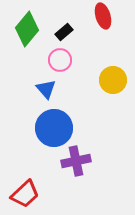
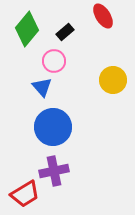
red ellipse: rotated 15 degrees counterclockwise
black rectangle: moved 1 px right
pink circle: moved 6 px left, 1 px down
blue triangle: moved 4 px left, 2 px up
blue circle: moved 1 px left, 1 px up
purple cross: moved 22 px left, 10 px down
red trapezoid: rotated 12 degrees clockwise
